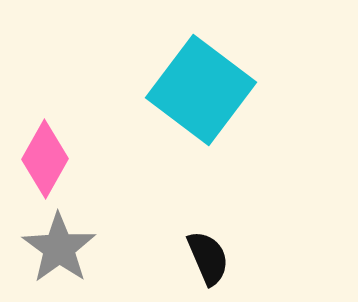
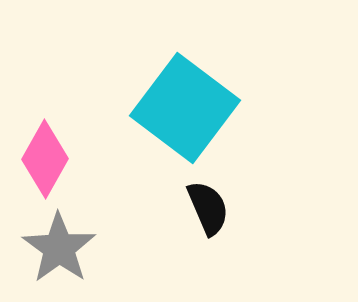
cyan square: moved 16 px left, 18 px down
black semicircle: moved 50 px up
